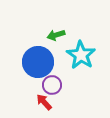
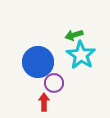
green arrow: moved 18 px right
purple circle: moved 2 px right, 2 px up
red arrow: rotated 42 degrees clockwise
